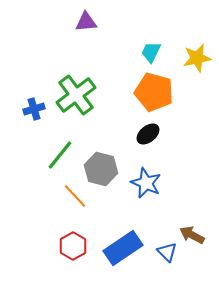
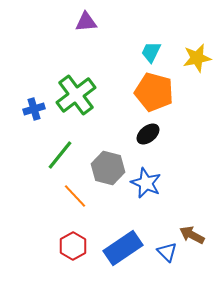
gray hexagon: moved 7 px right, 1 px up
